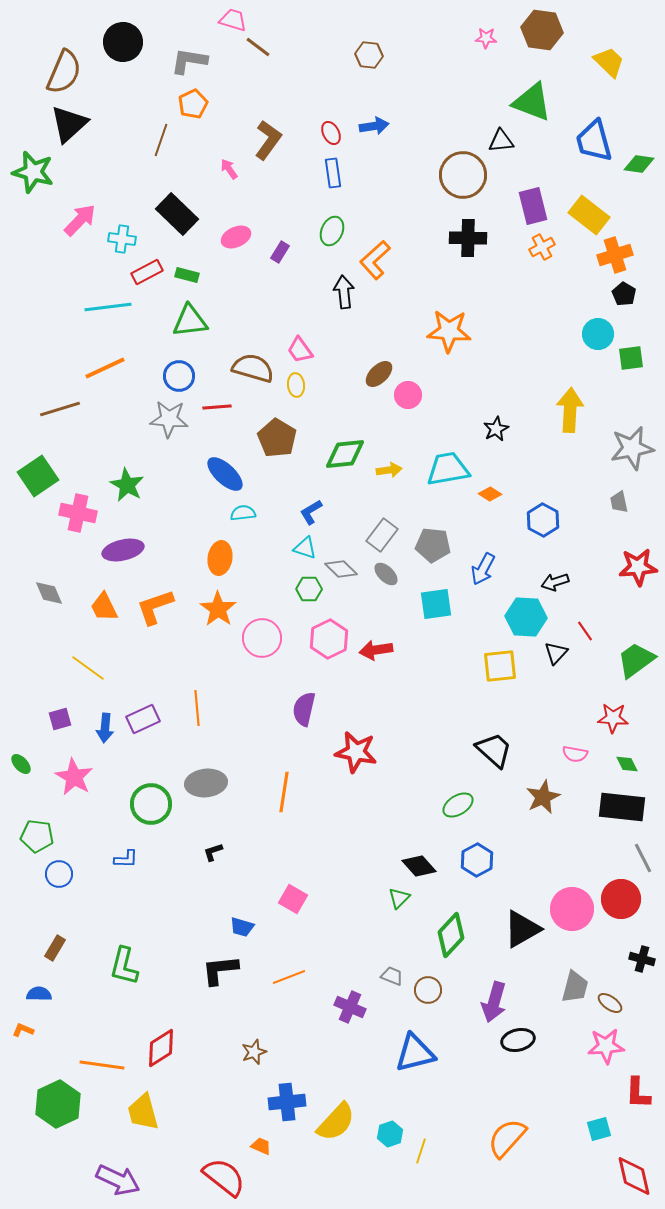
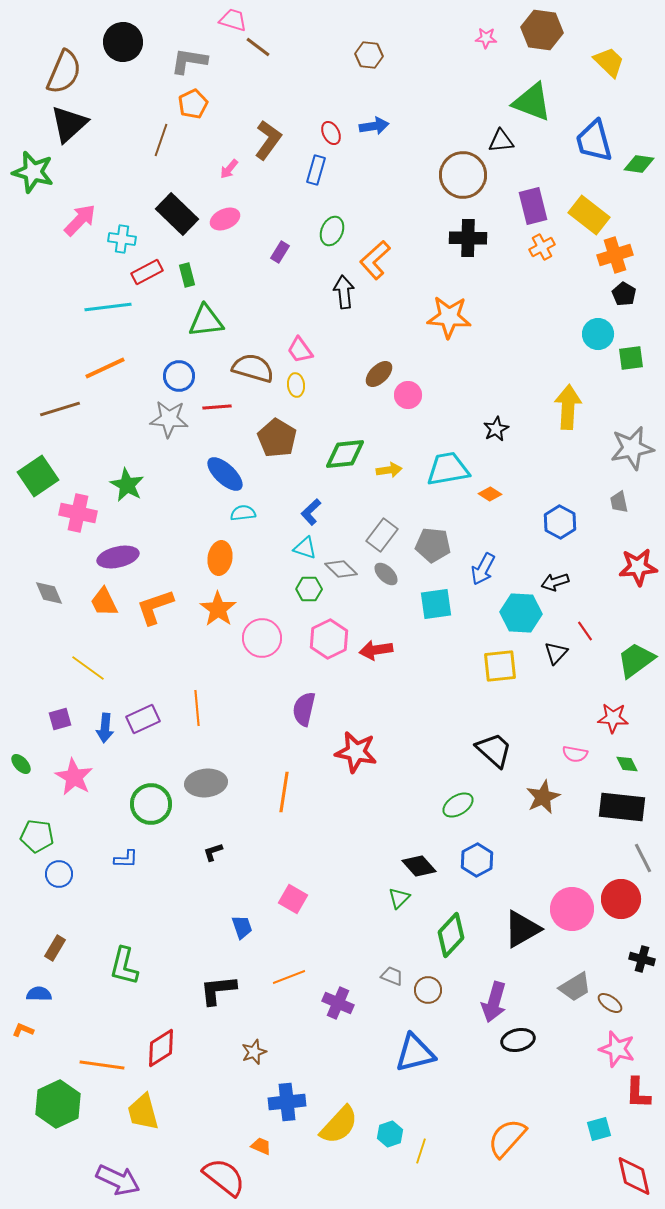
pink arrow at (229, 169): rotated 105 degrees counterclockwise
blue rectangle at (333, 173): moved 17 px left, 3 px up; rotated 24 degrees clockwise
pink ellipse at (236, 237): moved 11 px left, 18 px up
green rectangle at (187, 275): rotated 60 degrees clockwise
green triangle at (190, 321): moved 16 px right
orange star at (449, 331): moved 14 px up
yellow arrow at (570, 410): moved 2 px left, 3 px up
blue L-shape at (311, 512): rotated 12 degrees counterclockwise
blue hexagon at (543, 520): moved 17 px right, 2 px down
purple ellipse at (123, 550): moved 5 px left, 7 px down
orange trapezoid at (104, 607): moved 5 px up
cyan hexagon at (526, 617): moved 5 px left, 4 px up
blue trapezoid at (242, 927): rotated 125 degrees counterclockwise
black L-shape at (220, 970): moved 2 px left, 20 px down
gray trapezoid at (575, 987): rotated 44 degrees clockwise
purple cross at (350, 1007): moved 12 px left, 4 px up
pink star at (606, 1046): moved 11 px right, 3 px down; rotated 21 degrees clockwise
yellow semicircle at (336, 1122): moved 3 px right, 3 px down
